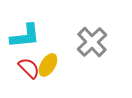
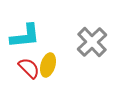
yellow ellipse: rotated 15 degrees counterclockwise
